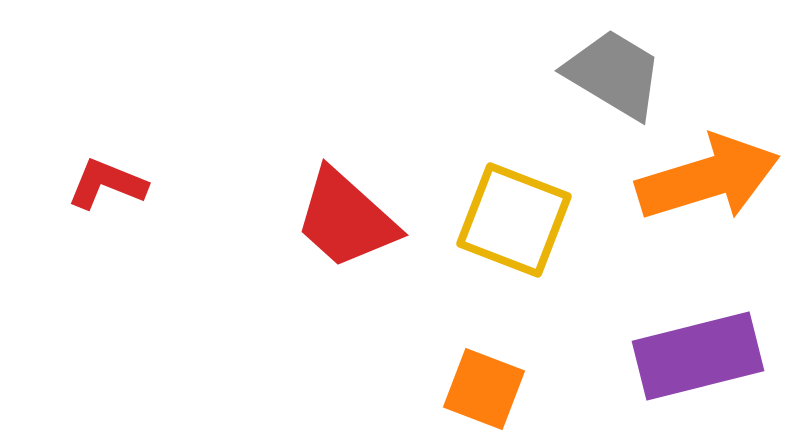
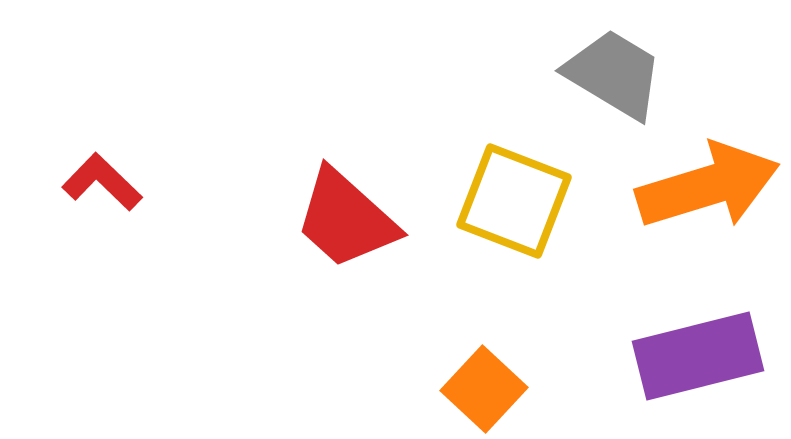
orange arrow: moved 8 px down
red L-shape: moved 5 px left, 2 px up; rotated 22 degrees clockwise
yellow square: moved 19 px up
orange square: rotated 22 degrees clockwise
